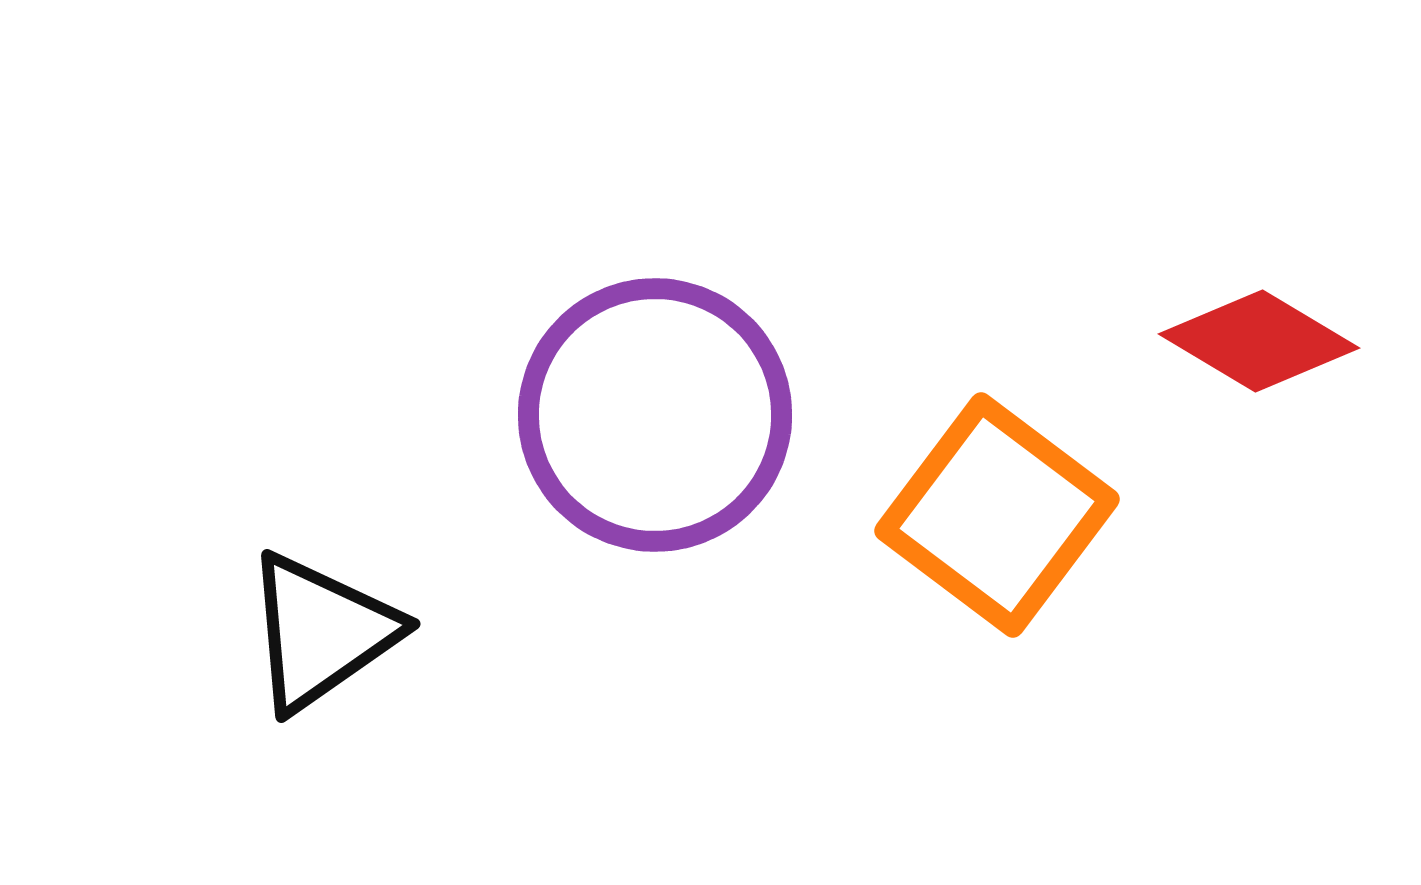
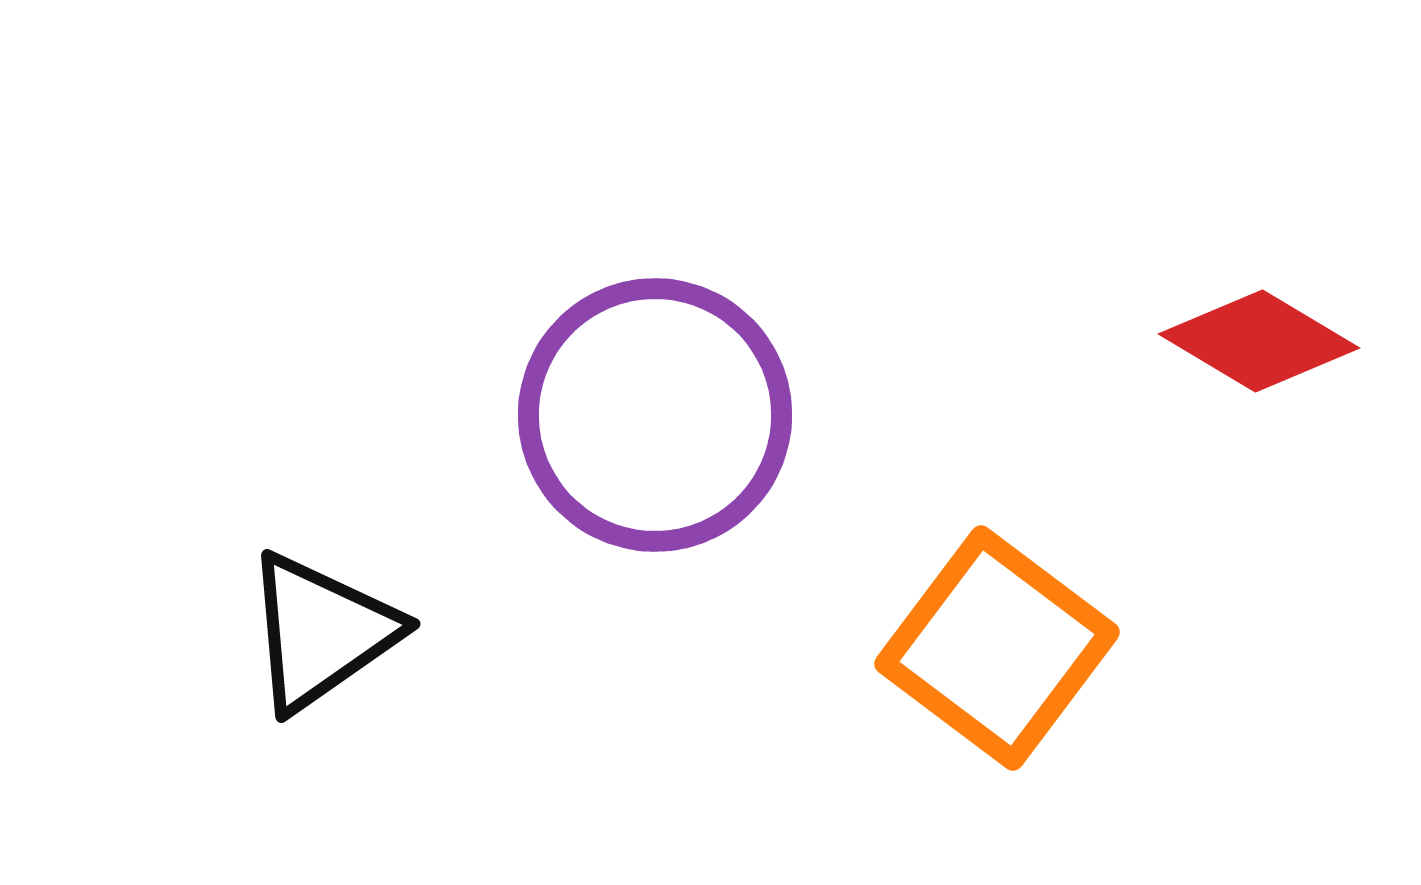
orange square: moved 133 px down
